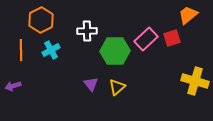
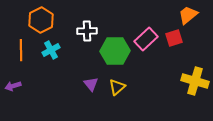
red square: moved 2 px right
